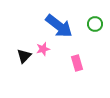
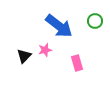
green circle: moved 3 px up
pink star: moved 2 px right, 1 px down
